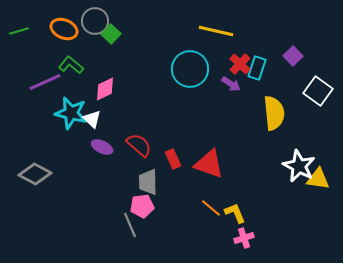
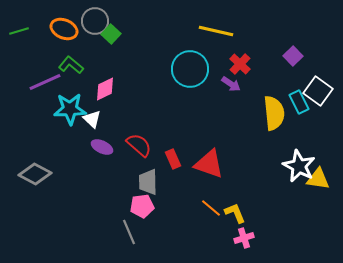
cyan rectangle: moved 42 px right, 34 px down; rotated 45 degrees counterclockwise
cyan star: moved 1 px left, 4 px up; rotated 16 degrees counterclockwise
gray line: moved 1 px left, 7 px down
